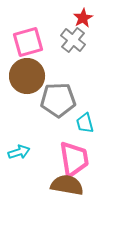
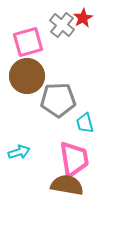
gray cross: moved 11 px left, 15 px up
